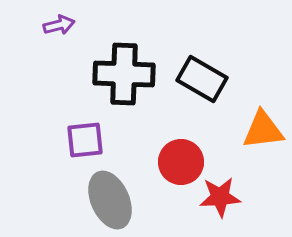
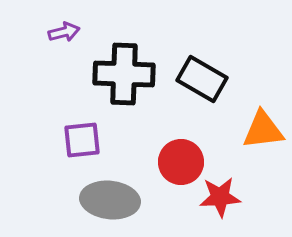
purple arrow: moved 5 px right, 7 px down
purple square: moved 3 px left
gray ellipse: rotated 60 degrees counterclockwise
